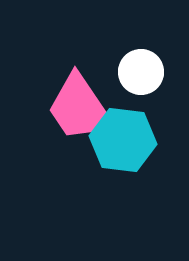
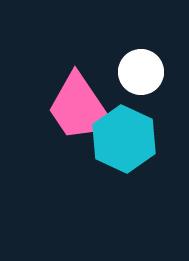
cyan hexagon: moved 1 px right, 1 px up; rotated 18 degrees clockwise
